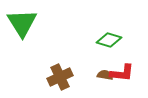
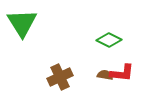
green diamond: rotated 10 degrees clockwise
